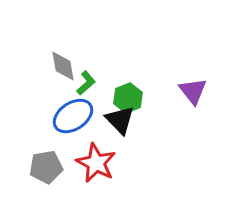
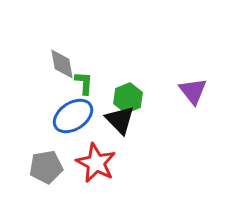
gray diamond: moved 1 px left, 2 px up
green L-shape: moved 2 px left; rotated 45 degrees counterclockwise
